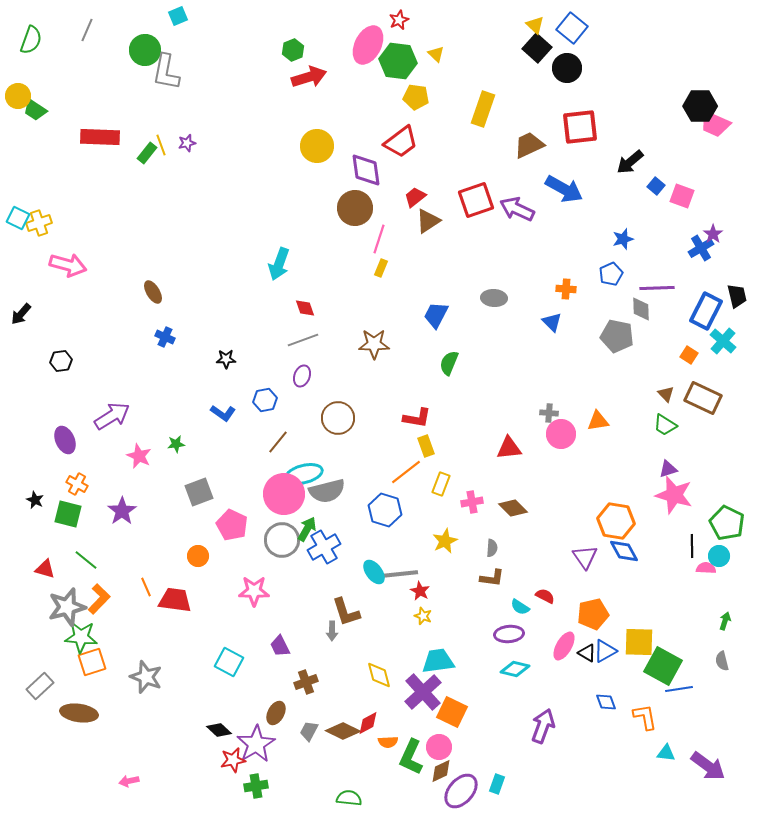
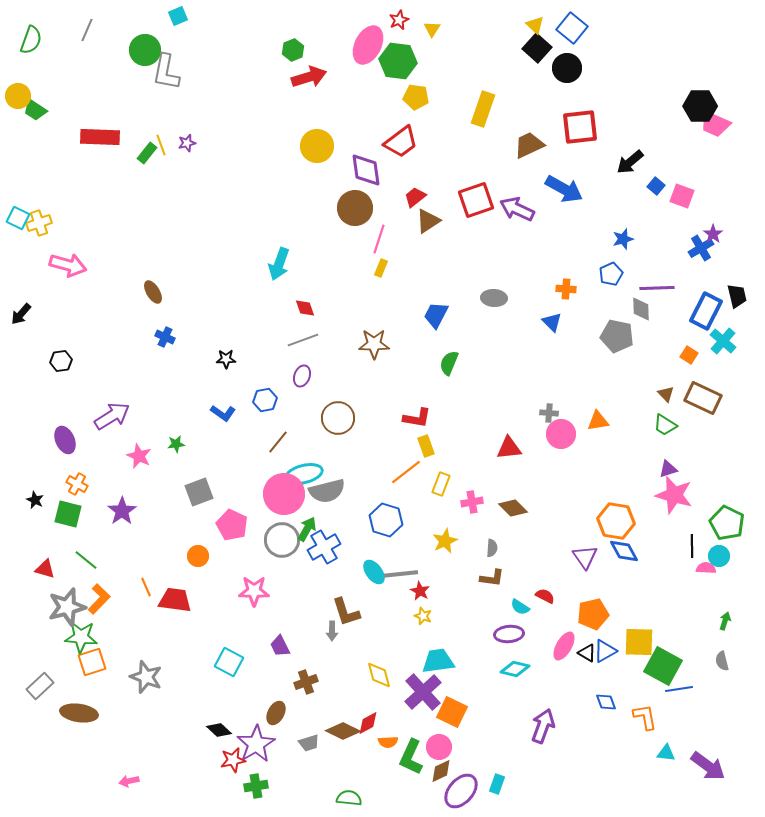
yellow triangle at (436, 54): moved 4 px left, 25 px up; rotated 18 degrees clockwise
blue hexagon at (385, 510): moved 1 px right, 10 px down
gray trapezoid at (309, 731): moved 12 px down; rotated 135 degrees counterclockwise
